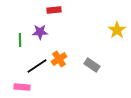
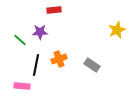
yellow star: rotated 12 degrees clockwise
green line: rotated 48 degrees counterclockwise
orange cross: rotated 14 degrees clockwise
black line: moved 1 px left, 1 px up; rotated 45 degrees counterclockwise
pink rectangle: moved 1 px up
